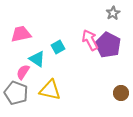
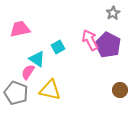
pink trapezoid: moved 1 px left, 5 px up
pink semicircle: moved 5 px right
brown circle: moved 1 px left, 3 px up
